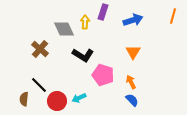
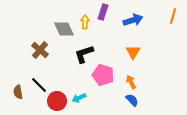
brown cross: moved 1 px down
black L-shape: moved 1 px right, 1 px up; rotated 130 degrees clockwise
brown semicircle: moved 6 px left, 7 px up; rotated 16 degrees counterclockwise
